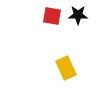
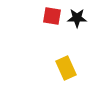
black star: moved 1 px left, 3 px down
